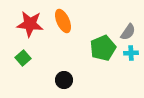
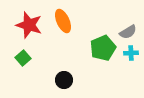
red star: moved 1 px left, 1 px down; rotated 12 degrees clockwise
gray semicircle: rotated 24 degrees clockwise
